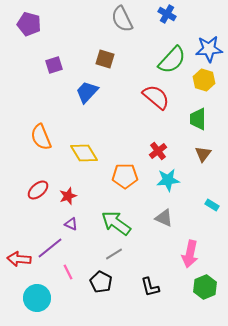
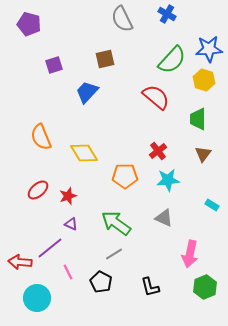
brown square: rotated 30 degrees counterclockwise
red arrow: moved 1 px right, 3 px down
